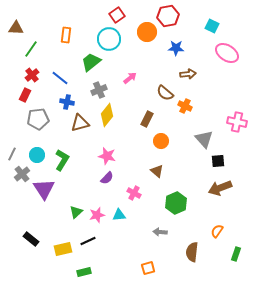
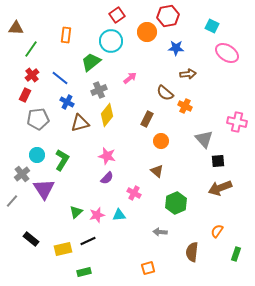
cyan circle at (109, 39): moved 2 px right, 2 px down
blue cross at (67, 102): rotated 16 degrees clockwise
gray line at (12, 154): moved 47 px down; rotated 16 degrees clockwise
